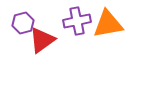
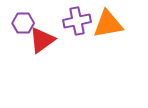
purple hexagon: rotated 15 degrees clockwise
